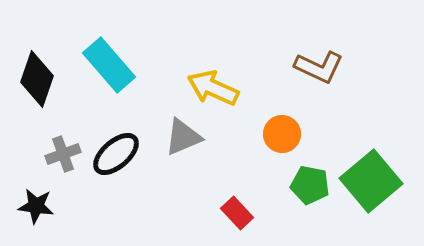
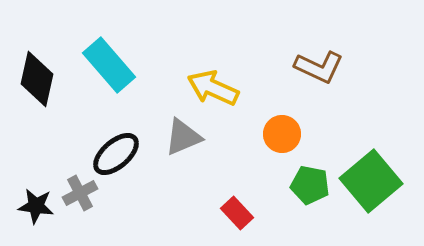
black diamond: rotated 6 degrees counterclockwise
gray cross: moved 17 px right, 39 px down; rotated 8 degrees counterclockwise
